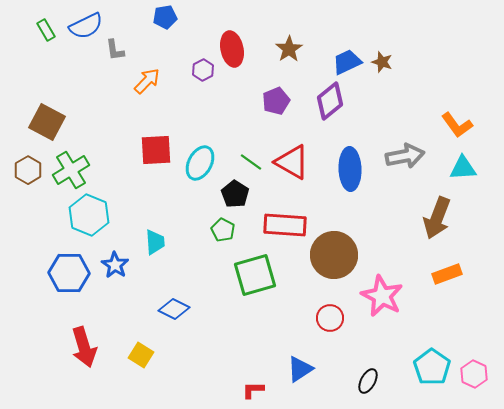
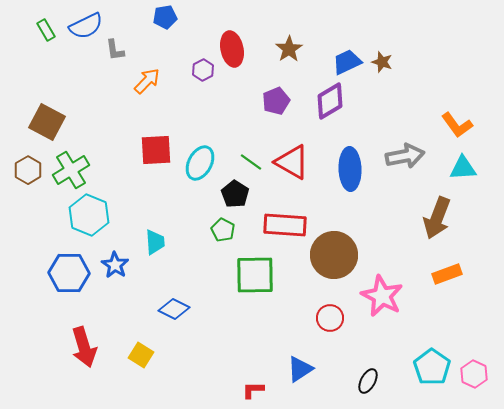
purple diamond at (330, 101): rotated 9 degrees clockwise
green square at (255, 275): rotated 15 degrees clockwise
